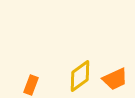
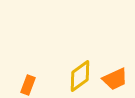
orange rectangle: moved 3 px left
